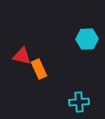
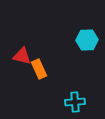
cyan hexagon: moved 1 px down
cyan cross: moved 4 px left
